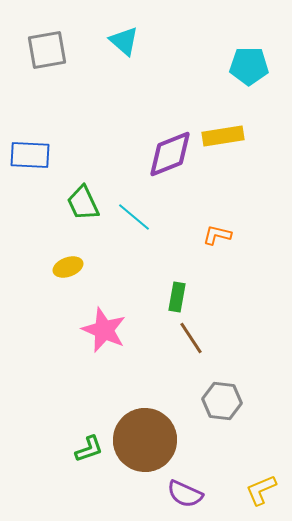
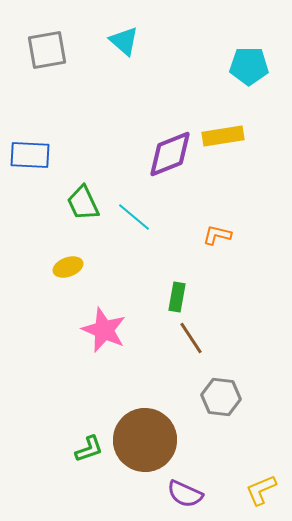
gray hexagon: moved 1 px left, 4 px up
